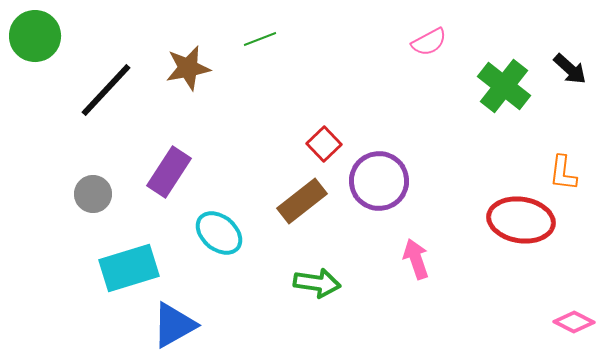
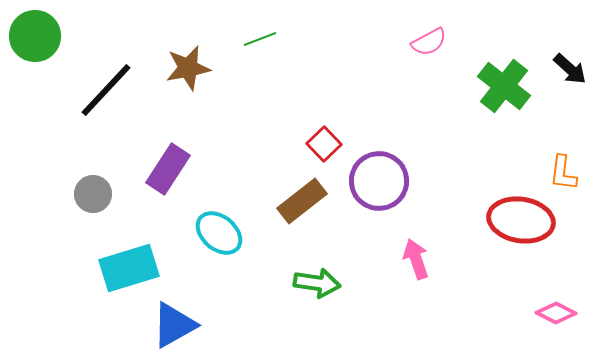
purple rectangle: moved 1 px left, 3 px up
pink diamond: moved 18 px left, 9 px up
